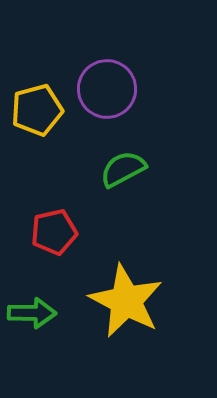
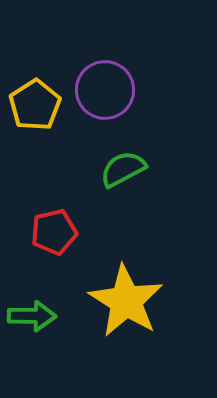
purple circle: moved 2 px left, 1 px down
yellow pentagon: moved 2 px left, 5 px up; rotated 18 degrees counterclockwise
yellow star: rotated 4 degrees clockwise
green arrow: moved 3 px down
